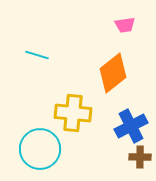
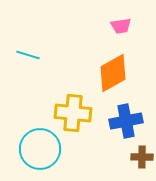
pink trapezoid: moved 4 px left, 1 px down
cyan line: moved 9 px left
orange diamond: rotated 9 degrees clockwise
blue cross: moved 5 px left, 5 px up; rotated 16 degrees clockwise
brown cross: moved 2 px right
